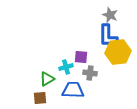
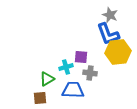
blue L-shape: moved 2 px up; rotated 20 degrees counterclockwise
